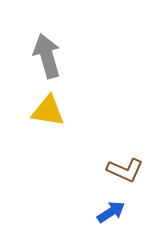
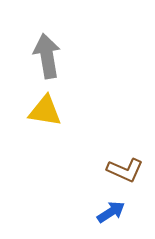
gray arrow: rotated 6 degrees clockwise
yellow triangle: moved 3 px left
